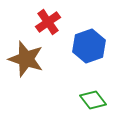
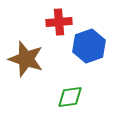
red cross: moved 11 px right; rotated 30 degrees clockwise
green diamond: moved 23 px left, 3 px up; rotated 60 degrees counterclockwise
